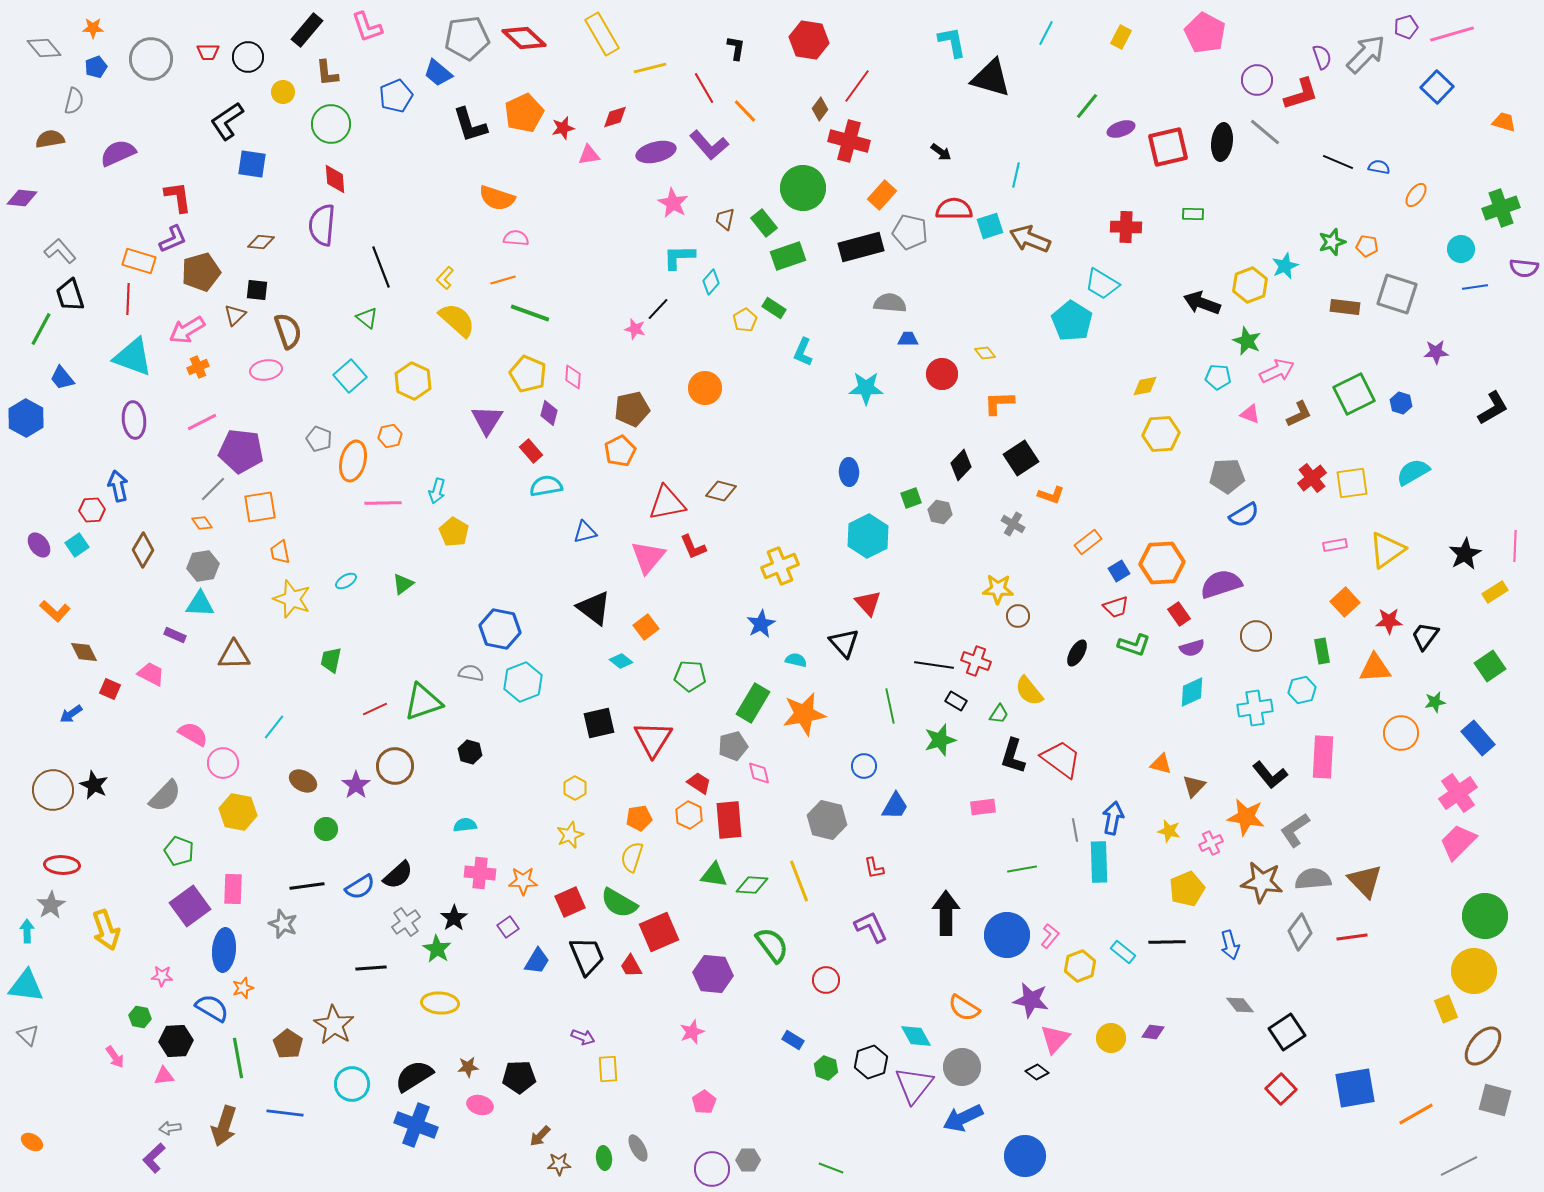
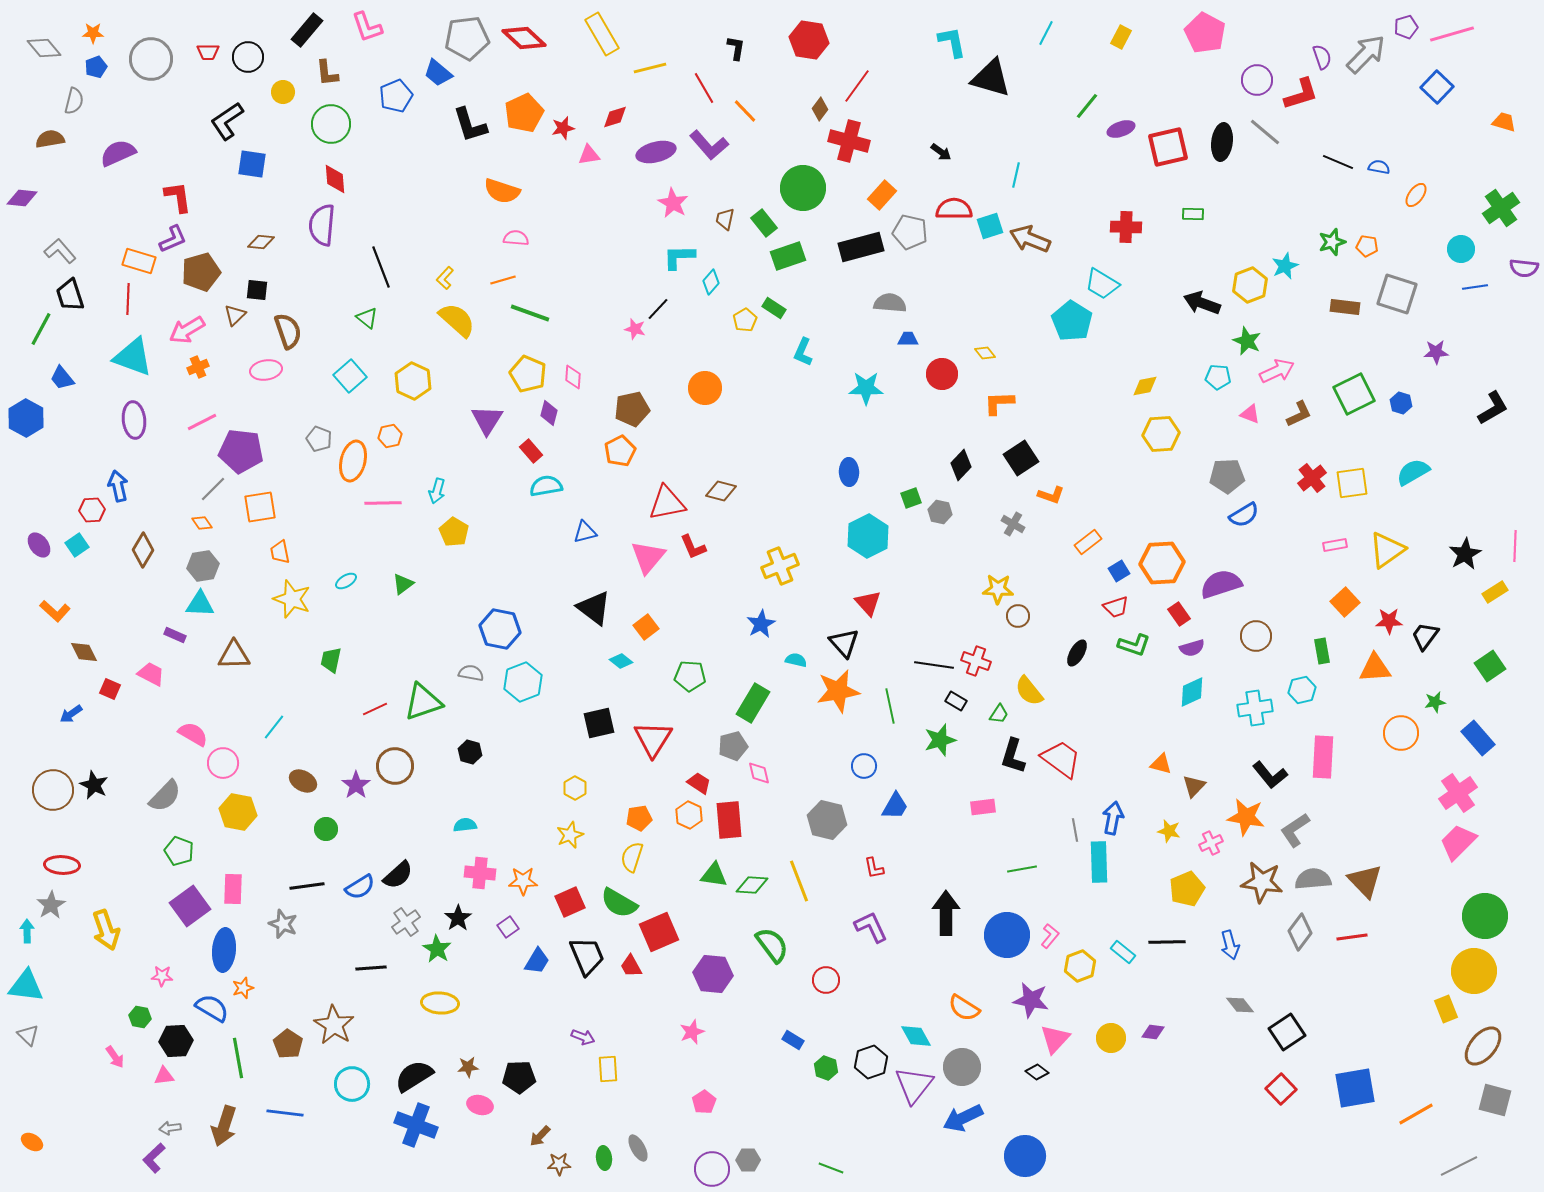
orange star at (93, 28): moved 5 px down
orange semicircle at (497, 198): moved 5 px right, 7 px up
green cross at (1501, 208): rotated 15 degrees counterclockwise
orange star at (804, 714): moved 34 px right, 23 px up
black star at (454, 918): moved 4 px right
